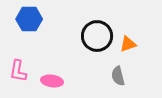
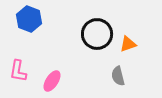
blue hexagon: rotated 20 degrees clockwise
black circle: moved 2 px up
pink ellipse: rotated 65 degrees counterclockwise
